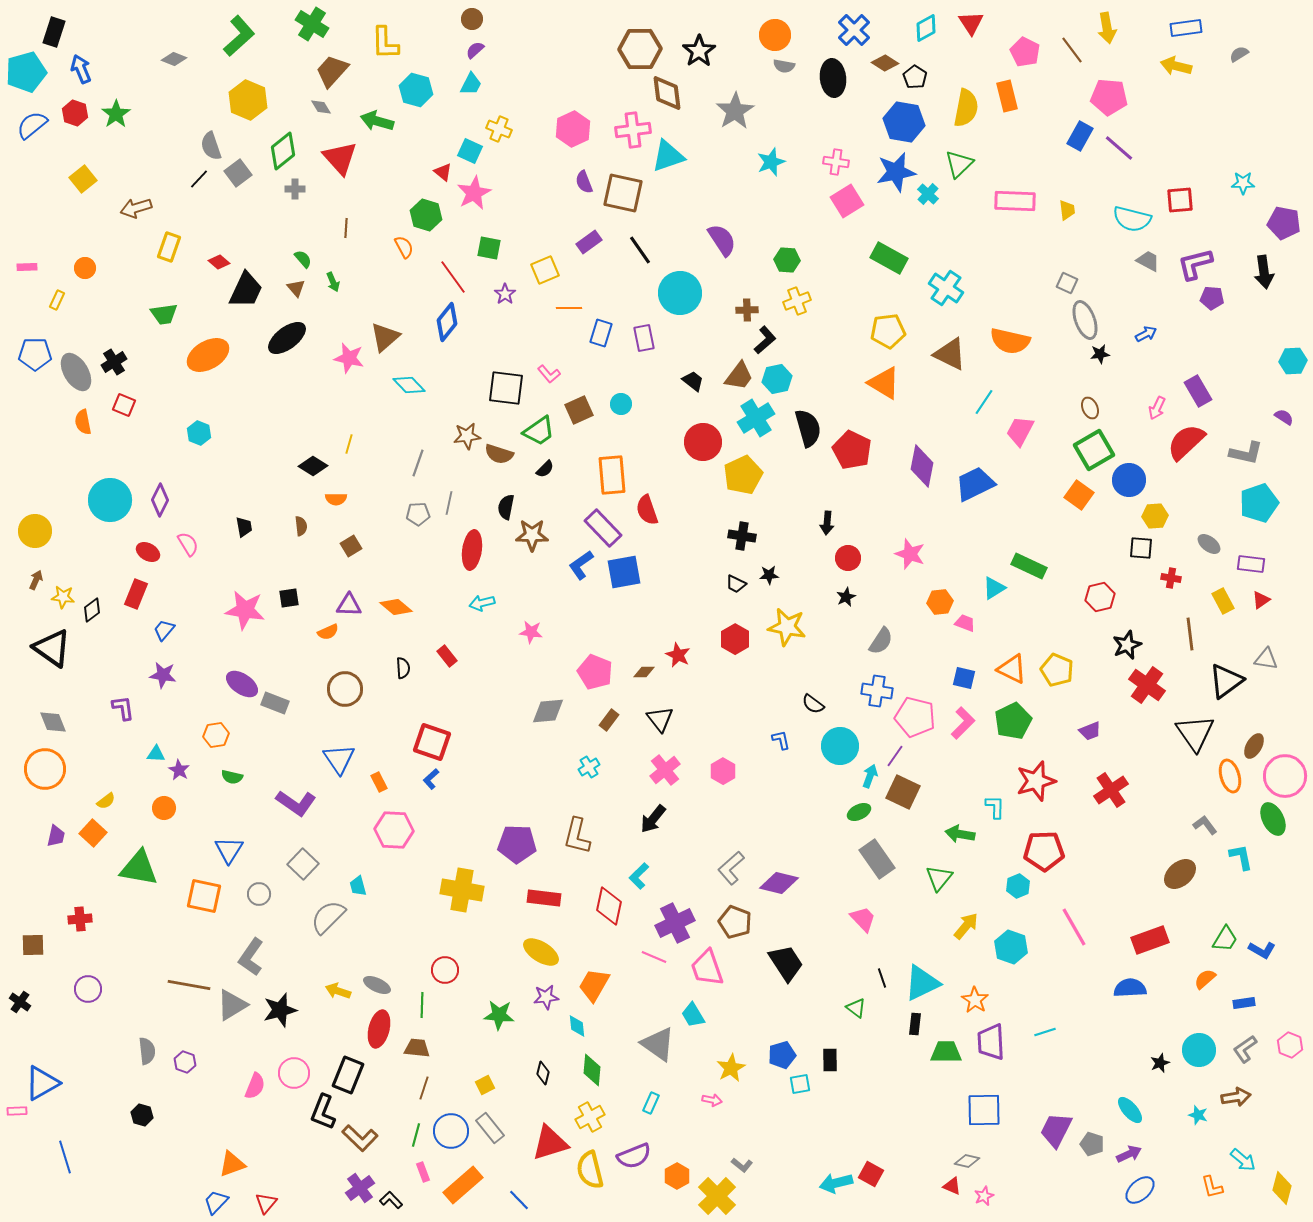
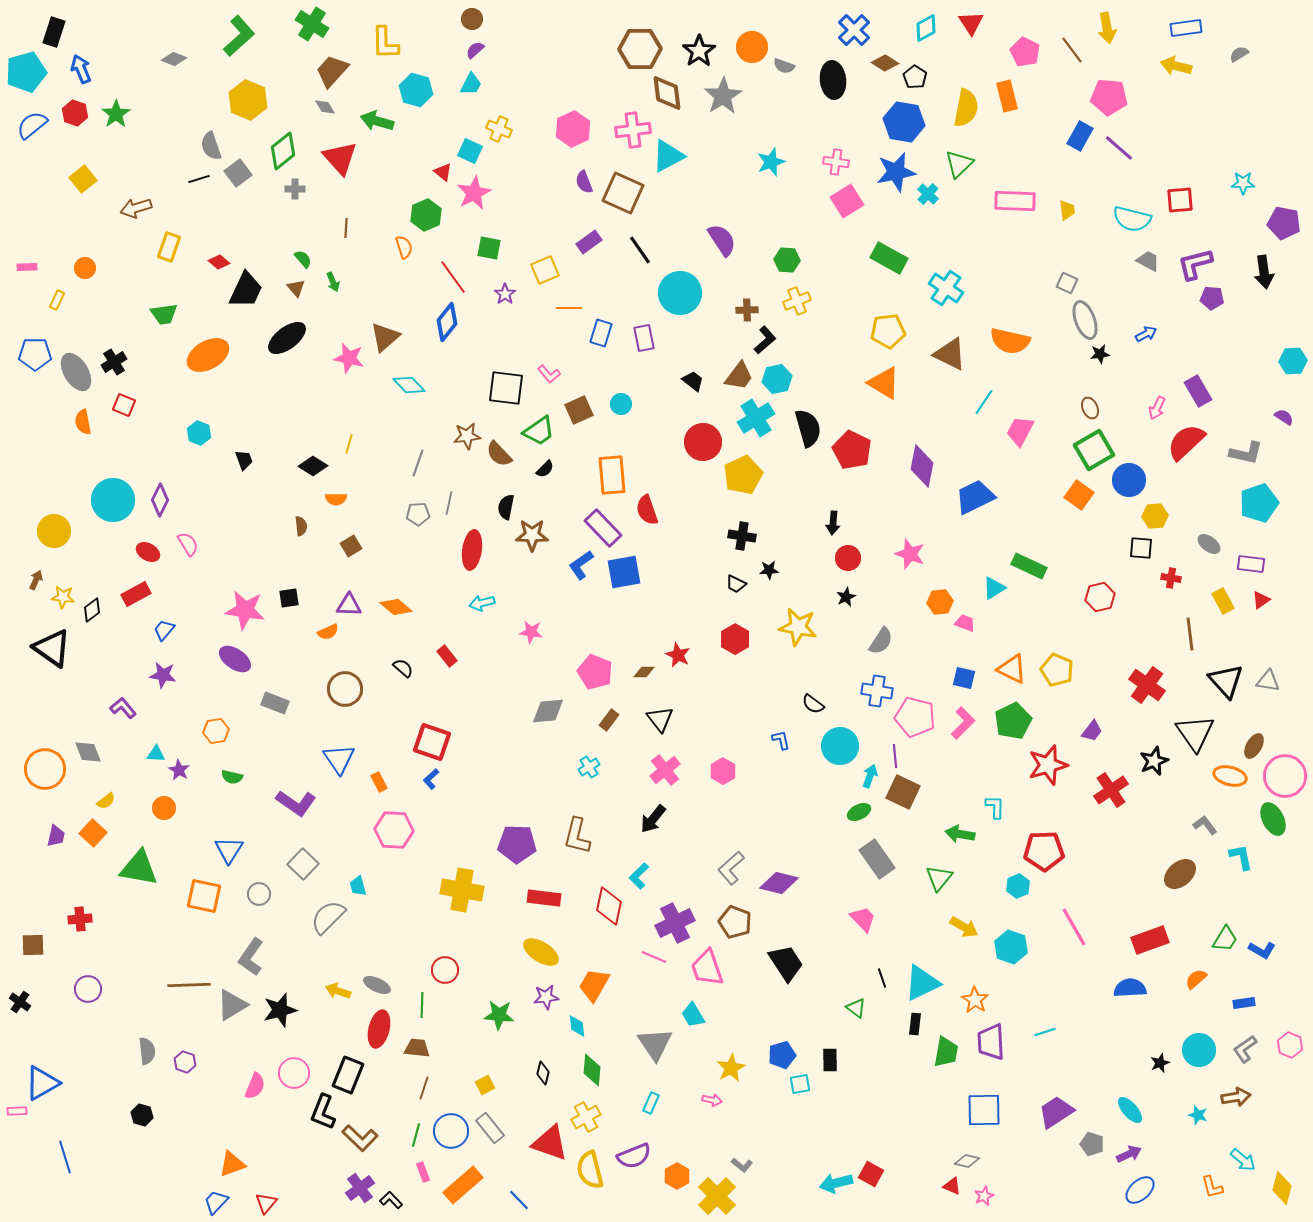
orange circle at (775, 35): moved 23 px left, 12 px down
gray semicircle at (784, 66): rotated 10 degrees clockwise
black ellipse at (833, 78): moved 2 px down
gray diamond at (321, 107): moved 4 px right
gray star at (735, 111): moved 12 px left, 15 px up
cyan triangle at (668, 156): rotated 9 degrees counterclockwise
black line at (199, 179): rotated 30 degrees clockwise
brown square at (623, 193): rotated 12 degrees clockwise
green hexagon at (426, 215): rotated 20 degrees clockwise
orange semicircle at (404, 247): rotated 10 degrees clockwise
brown semicircle at (499, 454): rotated 28 degrees clockwise
blue trapezoid at (975, 484): moved 13 px down
cyan circle at (110, 500): moved 3 px right
black arrow at (827, 523): moved 6 px right
black trapezoid at (244, 527): moved 67 px up; rotated 10 degrees counterclockwise
yellow circle at (35, 531): moved 19 px right
black star at (769, 575): moved 5 px up
red rectangle at (136, 594): rotated 40 degrees clockwise
yellow star at (787, 627): moved 11 px right
black star at (1127, 645): moved 27 px right, 116 px down
gray triangle at (1266, 659): moved 2 px right, 22 px down
black semicircle at (403, 668): rotated 45 degrees counterclockwise
black triangle at (1226, 681): rotated 36 degrees counterclockwise
purple ellipse at (242, 684): moved 7 px left, 25 px up
purple L-shape at (123, 708): rotated 32 degrees counterclockwise
gray diamond at (53, 722): moved 35 px right, 30 px down
purple trapezoid at (1090, 731): moved 2 px right; rotated 30 degrees counterclockwise
orange hexagon at (216, 735): moved 4 px up
purple line at (895, 756): rotated 40 degrees counterclockwise
orange ellipse at (1230, 776): rotated 60 degrees counterclockwise
red star at (1036, 781): moved 12 px right, 16 px up
yellow arrow at (966, 926): moved 2 px left, 1 px down; rotated 80 degrees clockwise
orange semicircle at (1205, 979): moved 9 px left
brown line at (189, 985): rotated 12 degrees counterclockwise
gray triangle at (658, 1044): moved 3 px left; rotated 21 degrees clockwise
green trapezoid at (946, 1052): rotated 100 degrees clockwise
yellow cross at (590, 1117): moved 4 px left
purple trapezoid at (1056, 1130): moved 18 px up; rotated 30 degrees clockwise
red triangle at (550, 1143): rotated 36 degrees clockwise
